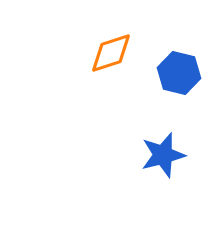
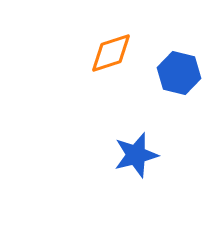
blue star: moved 27 px left
